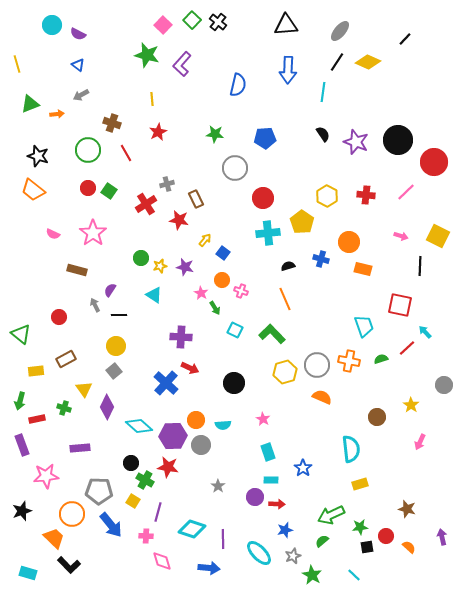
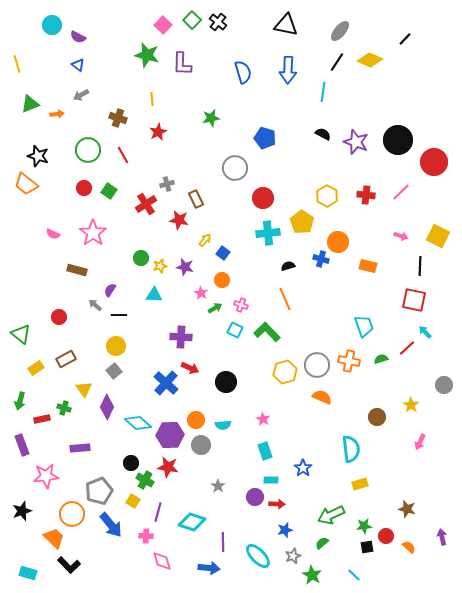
black triangle at (286, 25): rotated 15 degrees clockwise
purple semicircle at (78, 34): moved 3 px down
yellow diamond at (368, 62): moved 2 px right, 2 px up
purple L-shape at (182, 64): rotated 40 degrees counterclockwise
blue semicircle at (238, 85): moved 5 px right, 13 px up; rotated 30 degrees counterclockwise
brown cross at (112, 123): moved 6 px right, 5 px up
green star at (215, 134): moved 4 px left, 16 px up; rotated 18 degrees counterclockwise
black semicircle at (323, 134): rotated 28 degrees counterclockwise
blue pentagon at (265, 138): rotated 20 degrees clockwise
red line at (126, 153): moved 3 px left, 2 px down
red circle at (88, 188): moved 4 px left
orange trapezoid at (33, 190): moved 7 px left, 6 px up
pink line at (406, 192): moved 5 px left
orange circle at (349, 242): moved 11 px left
orange rectangle at (363, 269): moved 5 px right, 3 px up
pink cross at (241, 291): moved 14 px down
cyan triangle at (154, 295): rotated 30 degrees counterclockwise
gray arrow at (95, 305): rotated 24 degrees counterclockwise
red square at (400, 305): moved 14 px right, 5 px up
green arrow at (215, 308): rotated 88 degrees counterclockwise
green L-shape at (272, 334): moved 5 px left, 2 px up
yellow rectangle at (36, 371): moved 3 px up; rotated 28 degrees counterclockwise
black circle at (234, 383): moved 8 px left, 1 px up
red rectangle at (37, 419): moved 5 px right
cyan diamond at (139, 426): moved 1 px left, 3 px up
purple hexagon at (173, 436): moved 3 px left, 1 px up
cyan rectangle at (268, 452): moved 3 px left, 1 px up
gray pentagon at (99, 491): rotated 24 degrees counterclockwise
green star at (360, 527): moved 4 px right, 1 px up
cyan diamond at (192, 529): moved 7 px up
purple line at (223, 539): moved 3 px down
green semicircle at (322, 541): moved 2 px down
cyan ellipse at (259, 553): moved 1 px left, 3 px down
